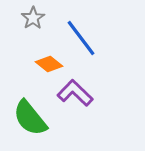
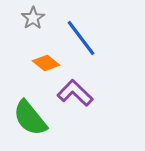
orange diamond: moved 3 px left, 1 px up
